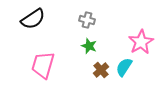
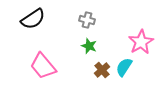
pink trapezoid: moved 1 px down; rotated 56 degrees counterclockwise
brown cross: moved 1 px right
